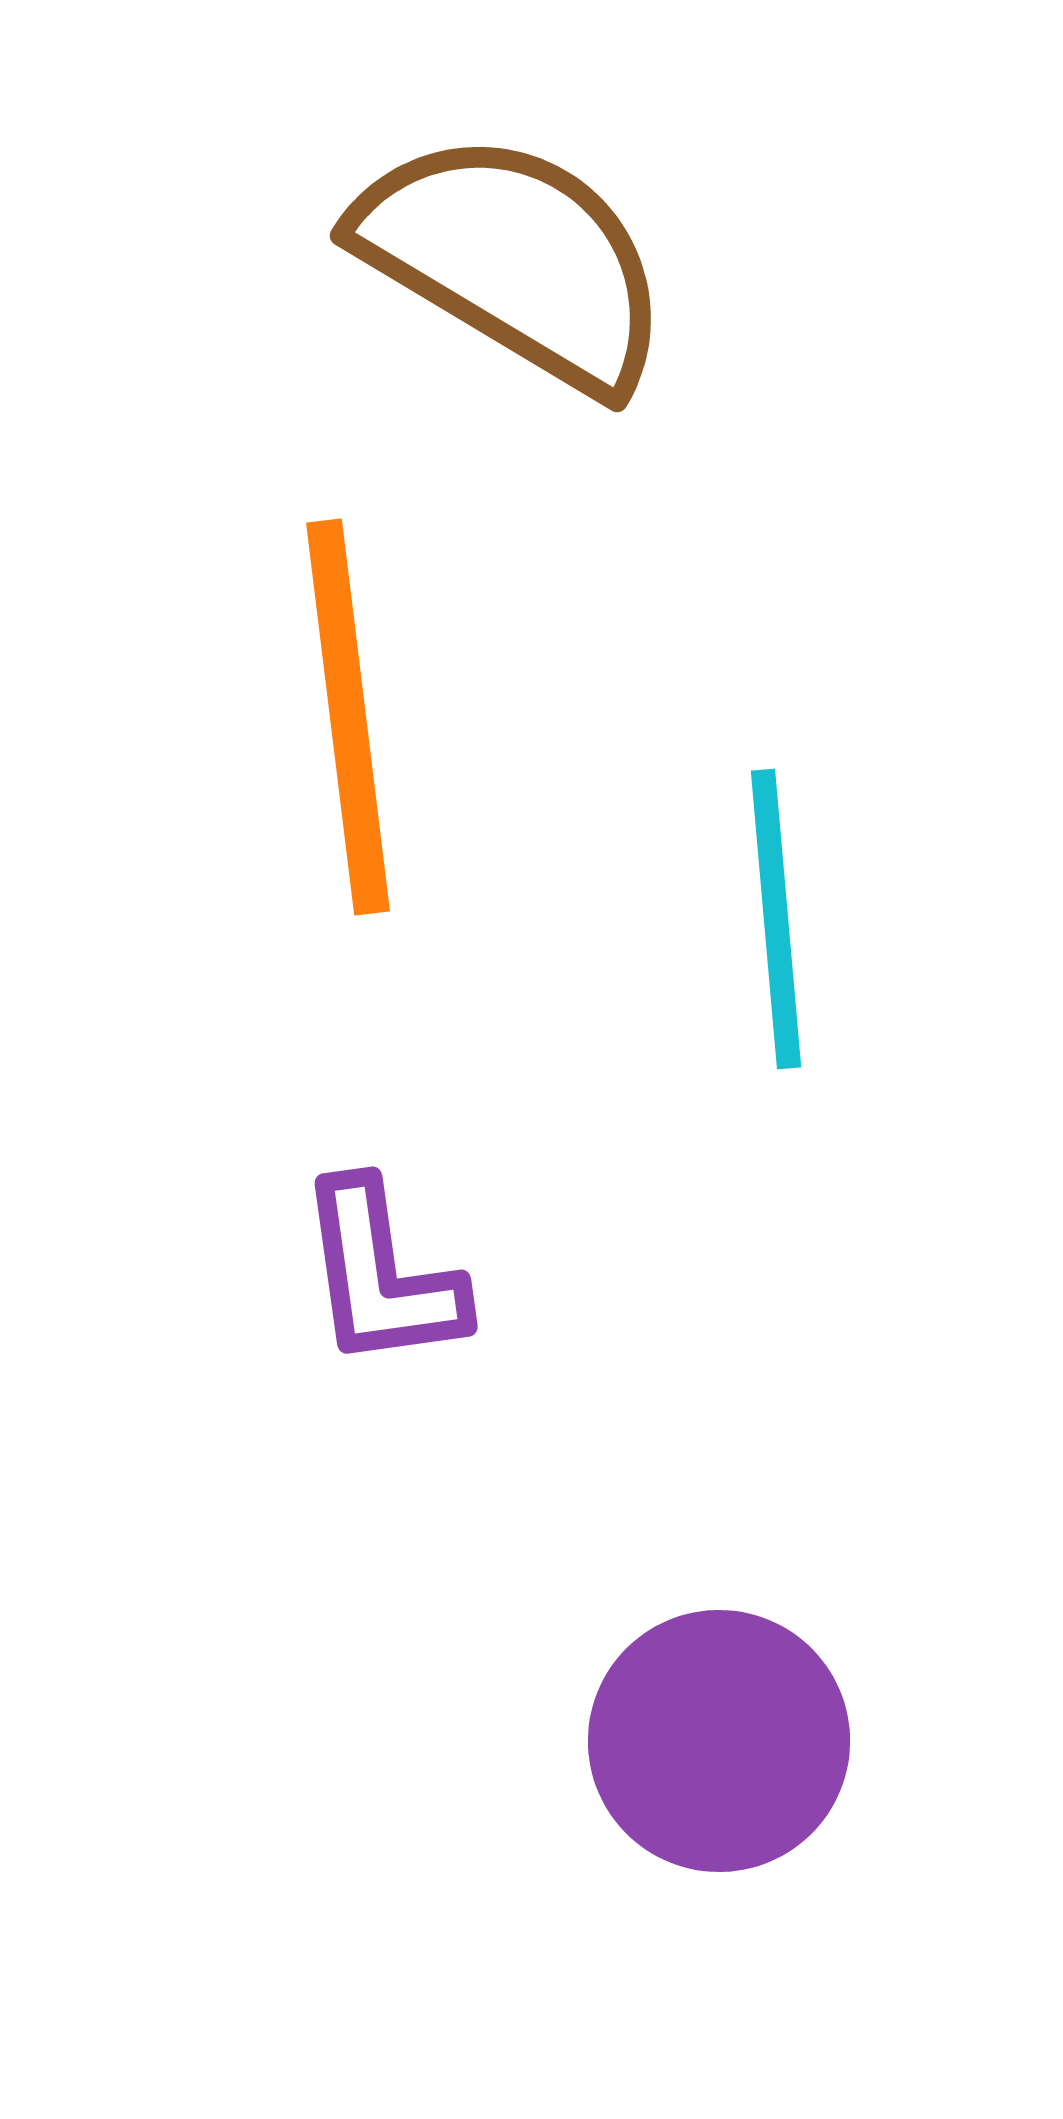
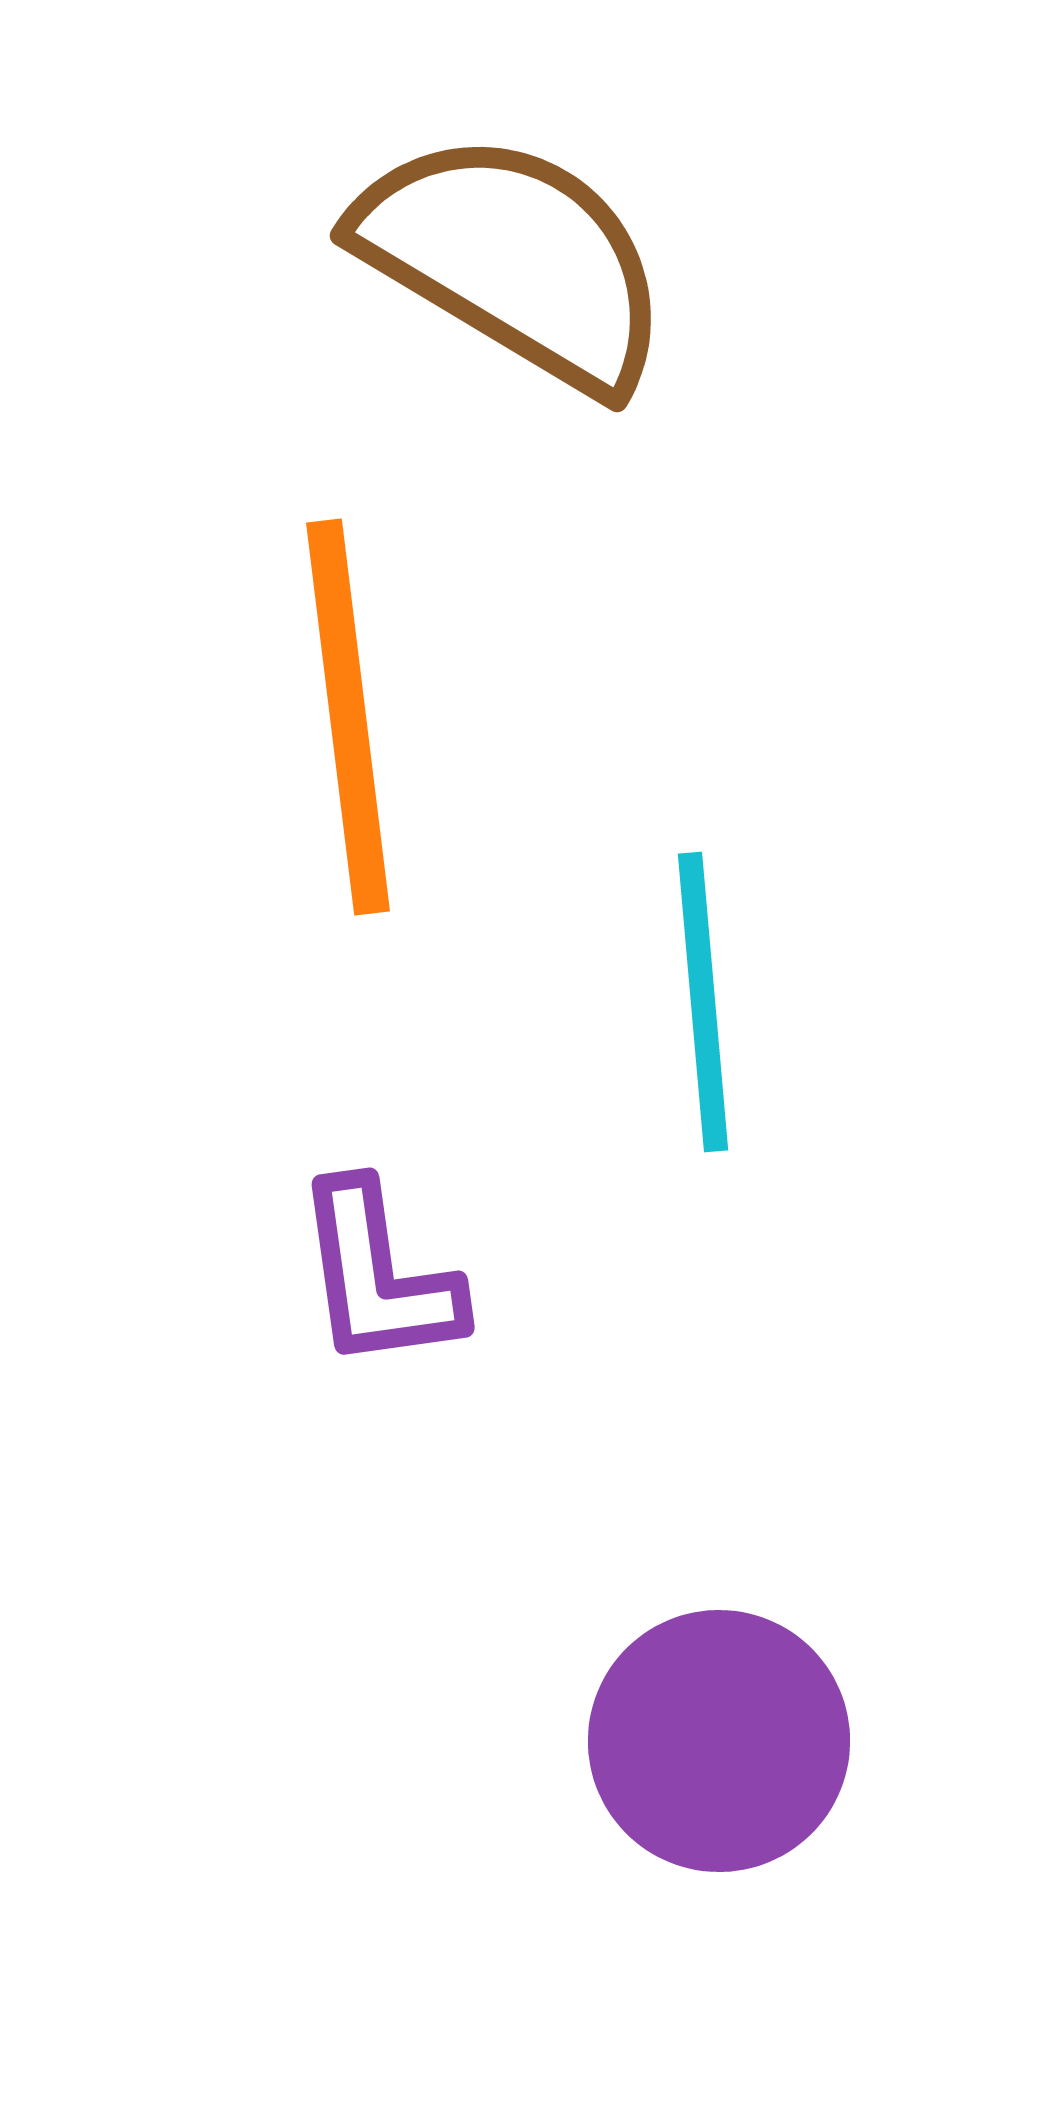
cyan line: moved 73 px left, 83 px down
purple L-shape: moved 3 px left, 1 px down
